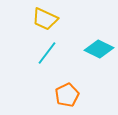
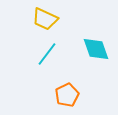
cyan diamond: moved 3 px left; rotated 44 degrees clockwise
cyan line: moved 1 px down
